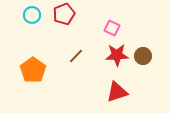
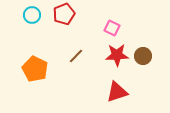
orange pentagon: moved 2 px right, 1 px up; rotated 10 degrees counterclockwise
